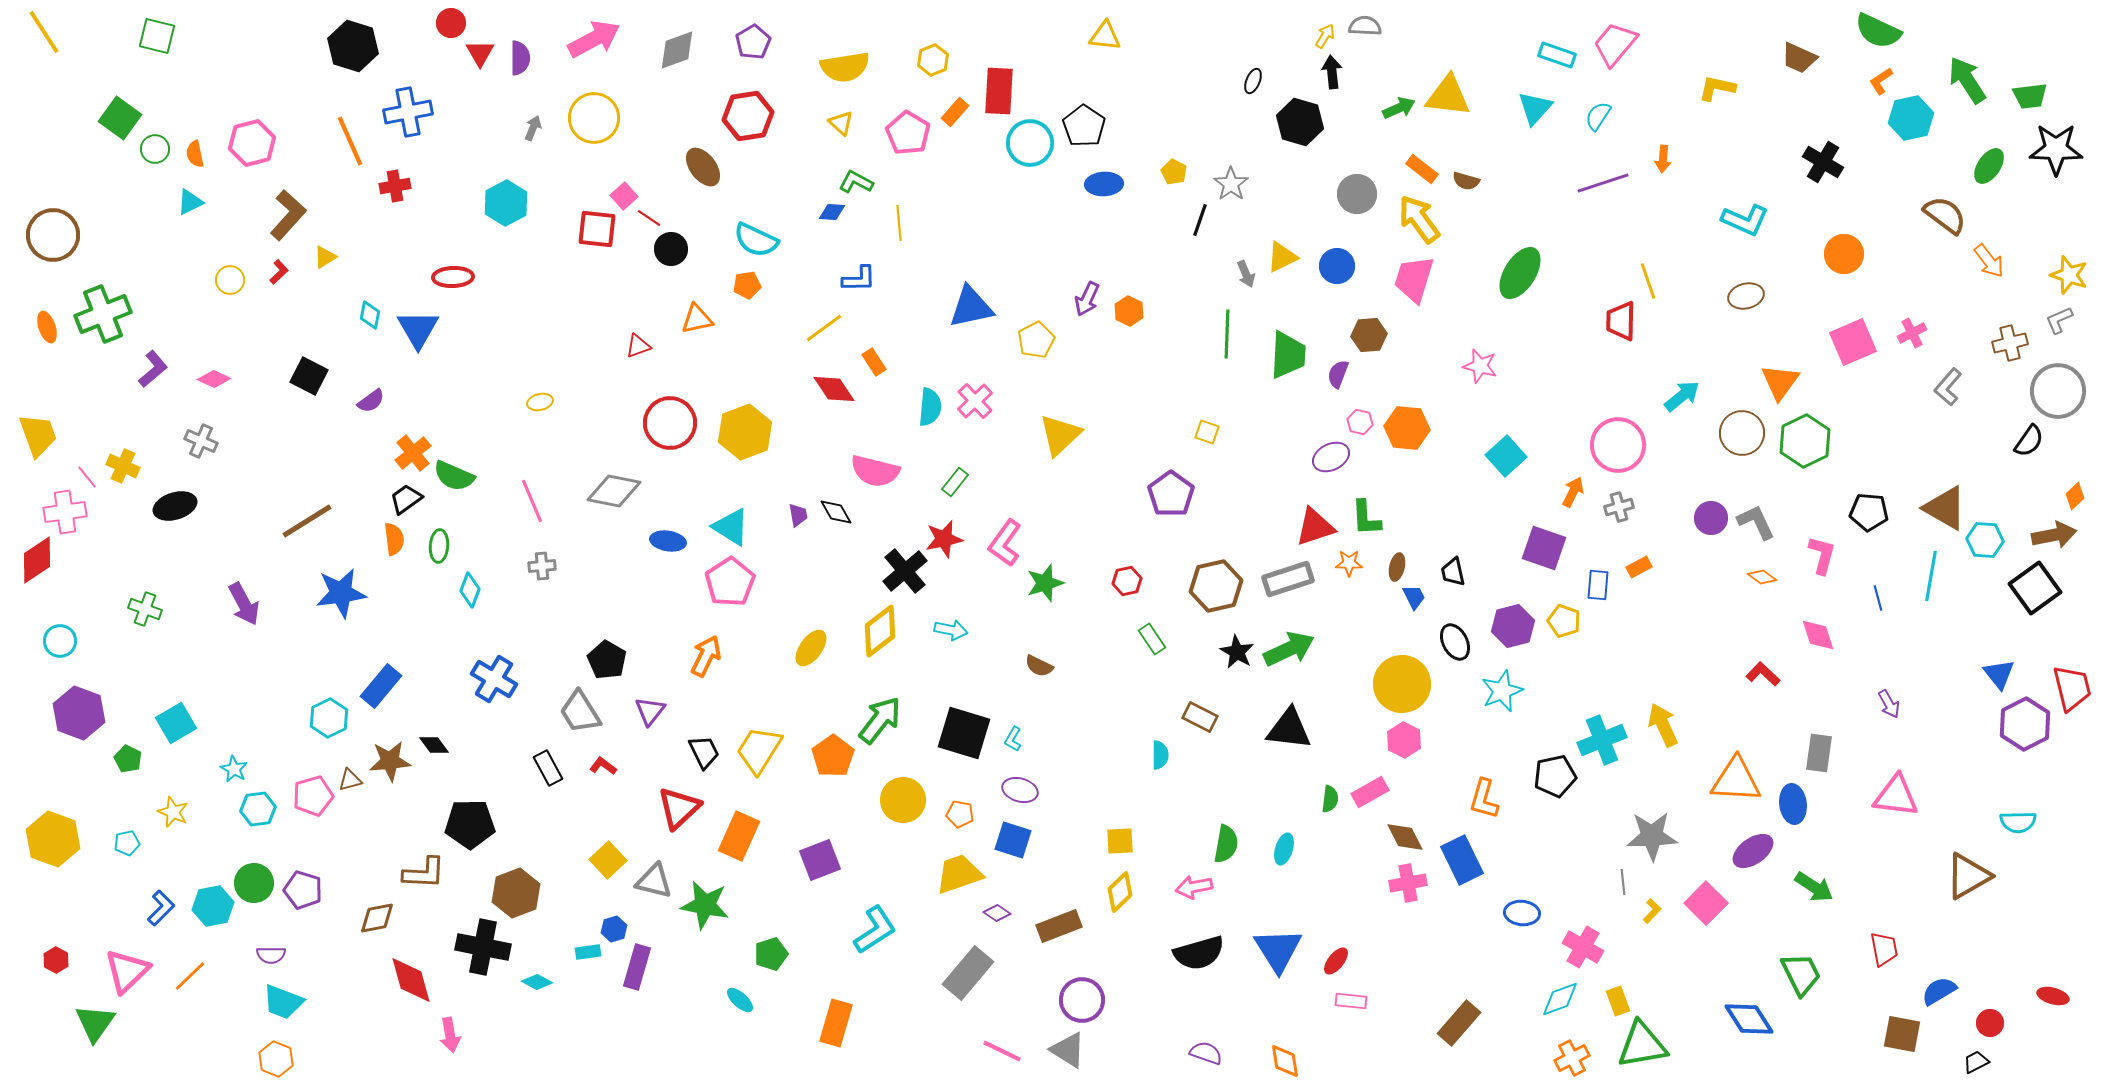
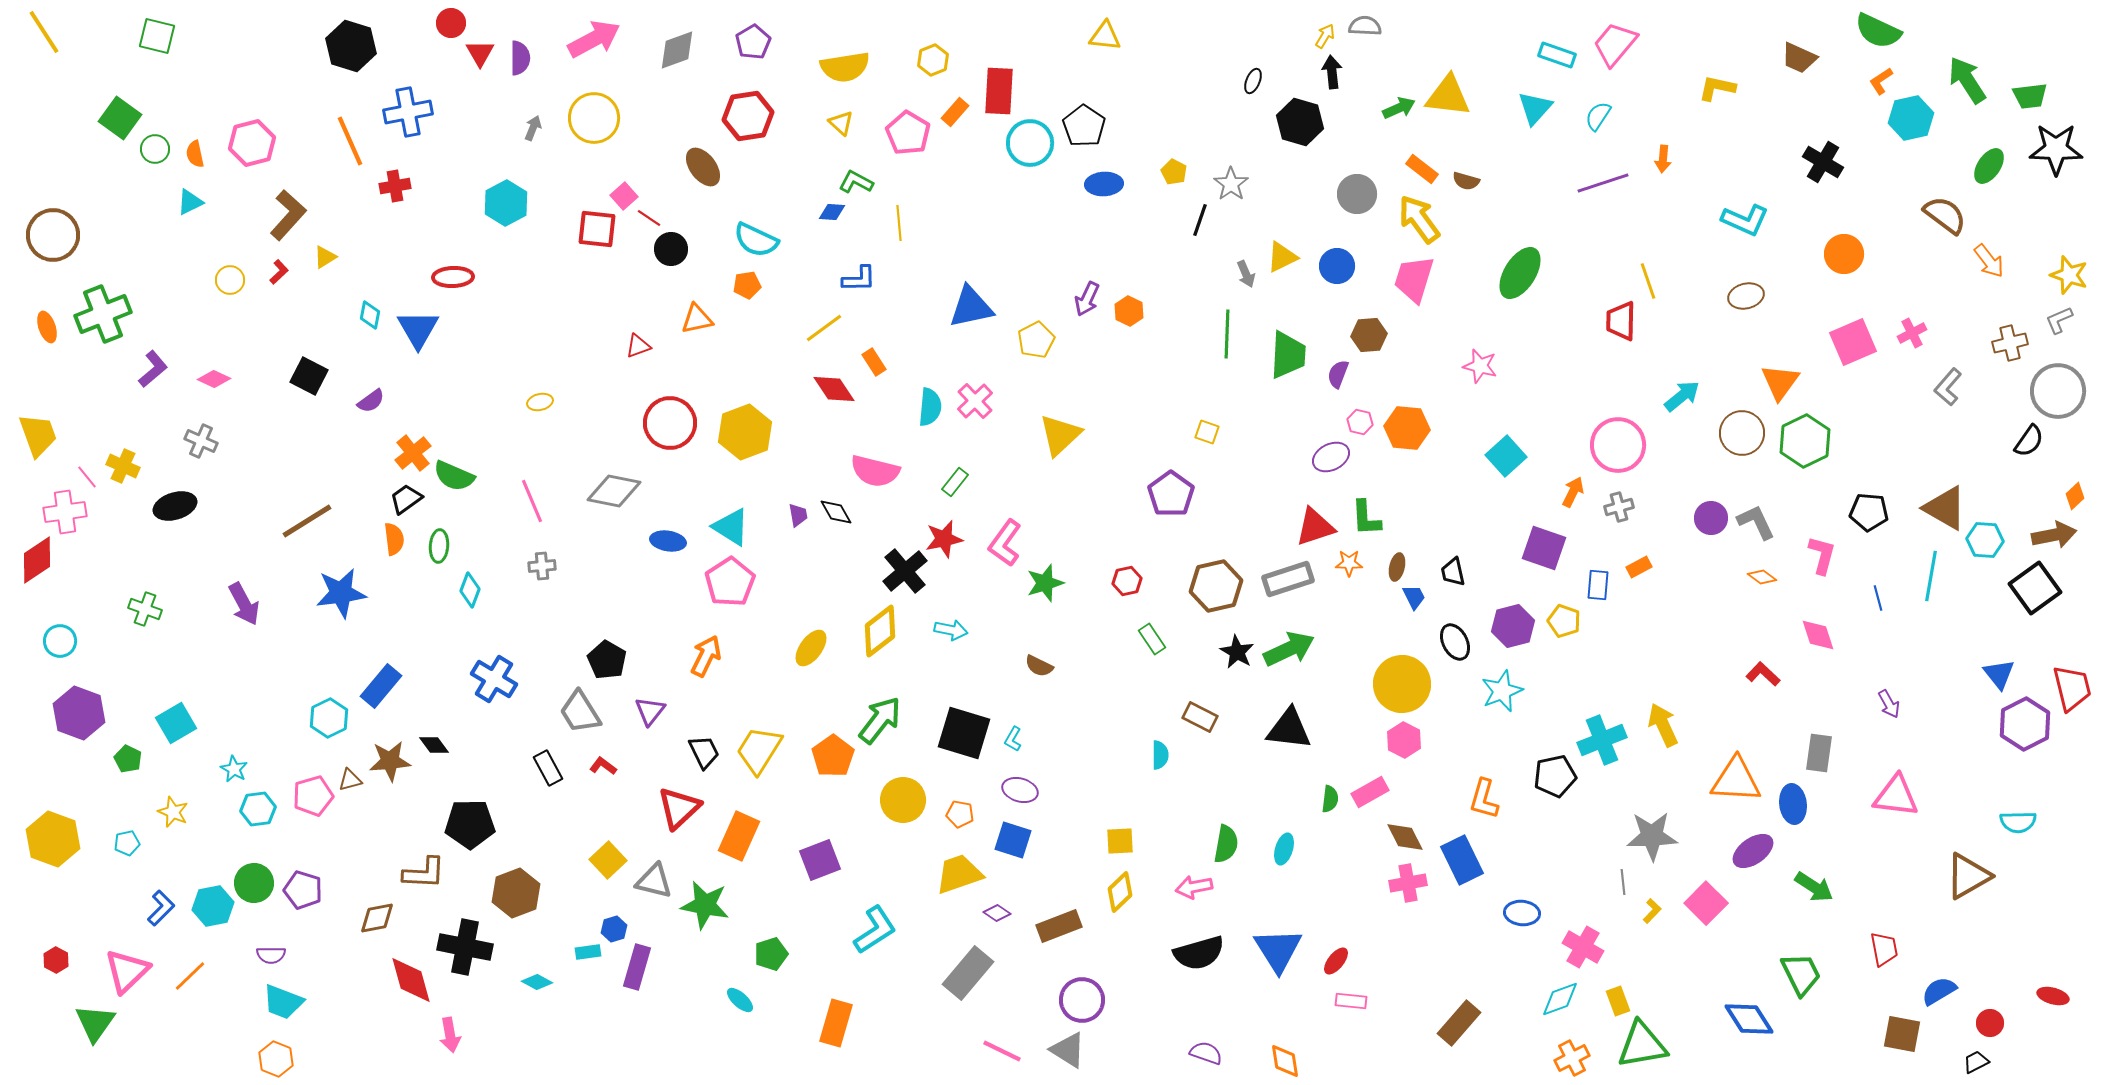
black hexagon at (353, 46): moved 2 px left
black cross at (483, 947): moved 18 px left
